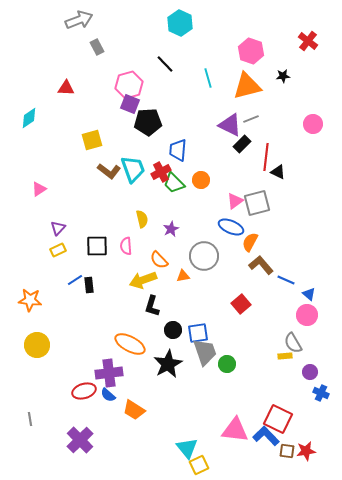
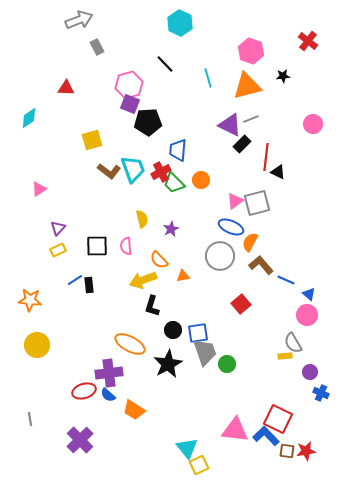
gray circle at (204, 256): moved 16 px right
